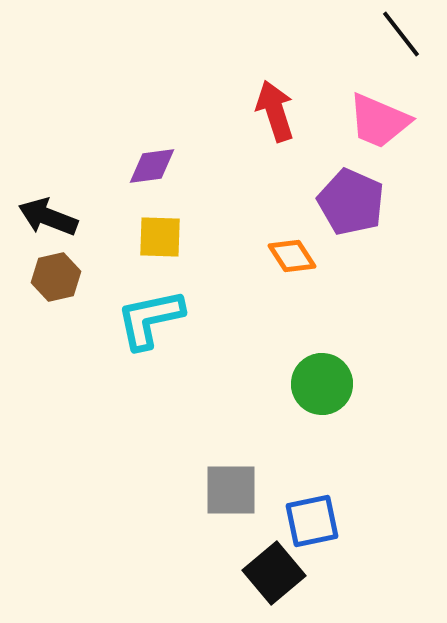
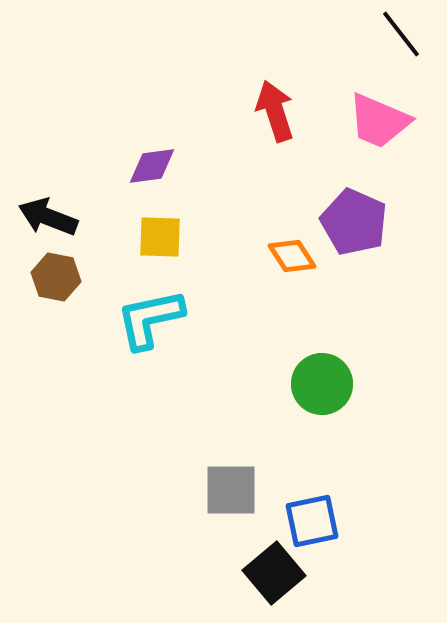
purple pentagon: moved 3 px right, 20 px down
brown hexagon: rotated 24 degrees clockwise
